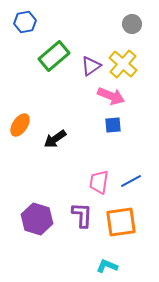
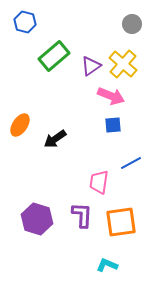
blue hexagon: rotated 25 degrees clockwise
blue line: moved 18 px up
cyan L-shape: moved 1 px up
